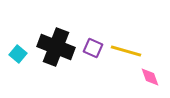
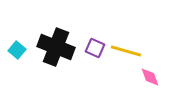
purple square: moved 2 px right
cyan square: moved 1 px left, 4 px up
